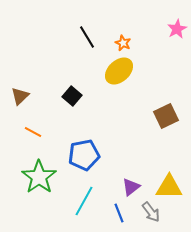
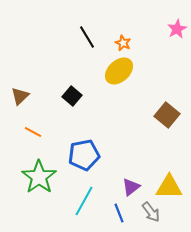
brown square: moved 1 px right, 1 px up; rotated 25 degrees counterclockwise
